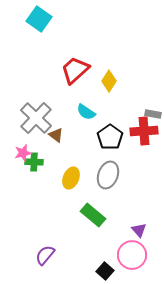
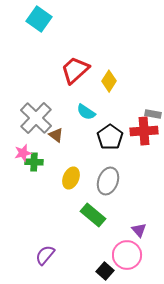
gray ellipse: moved 6 px down
pink circle: moved 5 px left
